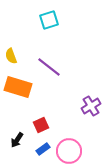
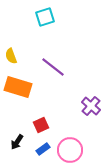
cyan square: moved 4 px left, 3 px up
purple line: moved 4 px right
purple cross: rotated 18 degrees counterclockwise
black arrow: moved 2 px down
pink circle: moved 1 px right, 1 px up
